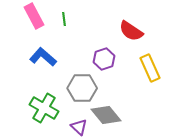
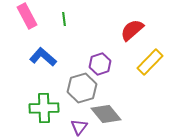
pink rectangle: moved 7 px left
red semicircle: moved 1 px right, 1 px up; rotated 105 degrees clockwise
purple hexagon: moved 4 px left, 5 px down
yellow rectangle: moved 6 px up; rotated 68 degrees clockwise
gray hexagon: rotated 16 degrees counterclockwise
green cross: rotated 32 degrees counterclockwise
gray diamond: moved 1 px up
purple triangle: rotated 24 degrees clockwise
